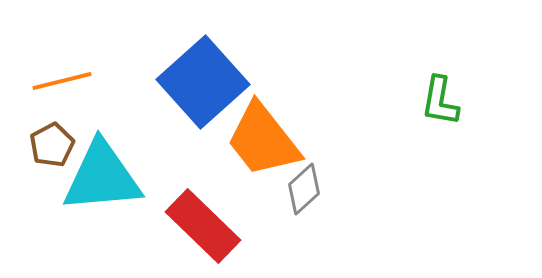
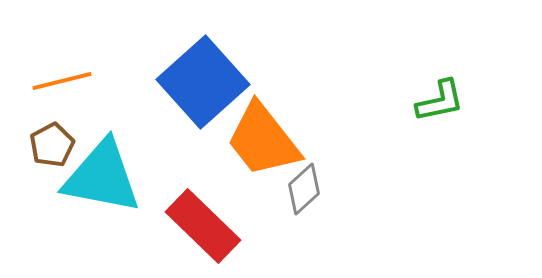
green L-shape: rotated 112 degrees counterclockwise
cyan triangle: rotated 16 degrees clockwise
